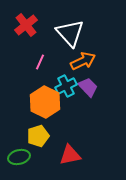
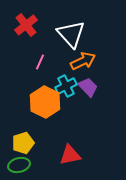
white triangle: moved 1 px right, 1 px down
yellow pentagon: moved 15 px left, 7 px down
green ellipse: moved 8 px down
